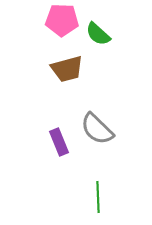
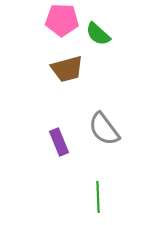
gray semicircle: moved 7 px right; rotated 9 degrees clockwise
